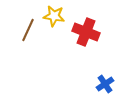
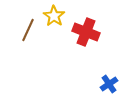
yellow star: rotated 25 degrees clockwise
blue cross: moved 4 px right
